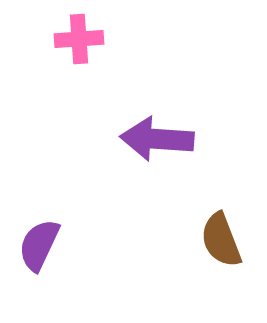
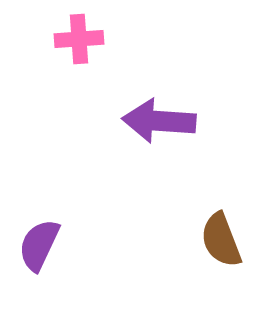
purple arrow: moved 2 px right, 18 px up
